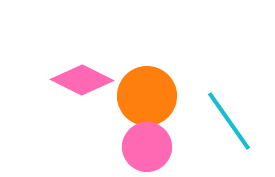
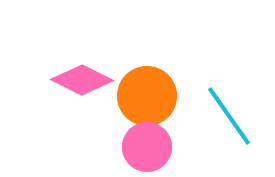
cyan line: moved 5 px up
